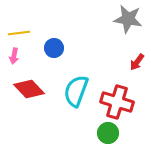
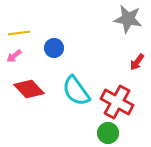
pink arrow: rotated 42 degrees clockwise
cyan semicircle: rotated 56 degrees counterclockwise
red cross: rotated 12 degrees clockwise
